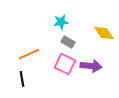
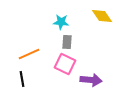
cyan star: rotated 14 degrees clockwise
yellow diamond: moved 2 px left, 17 px up
gray rectangle: moved 1 px left; rotated 64 degrees clockwise
purple arrow: moved 14 px down
